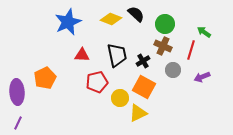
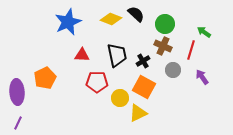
purple arrow: rotated 77 degrees clockwise
red pentagon: rotated 15 degrees clockwise
